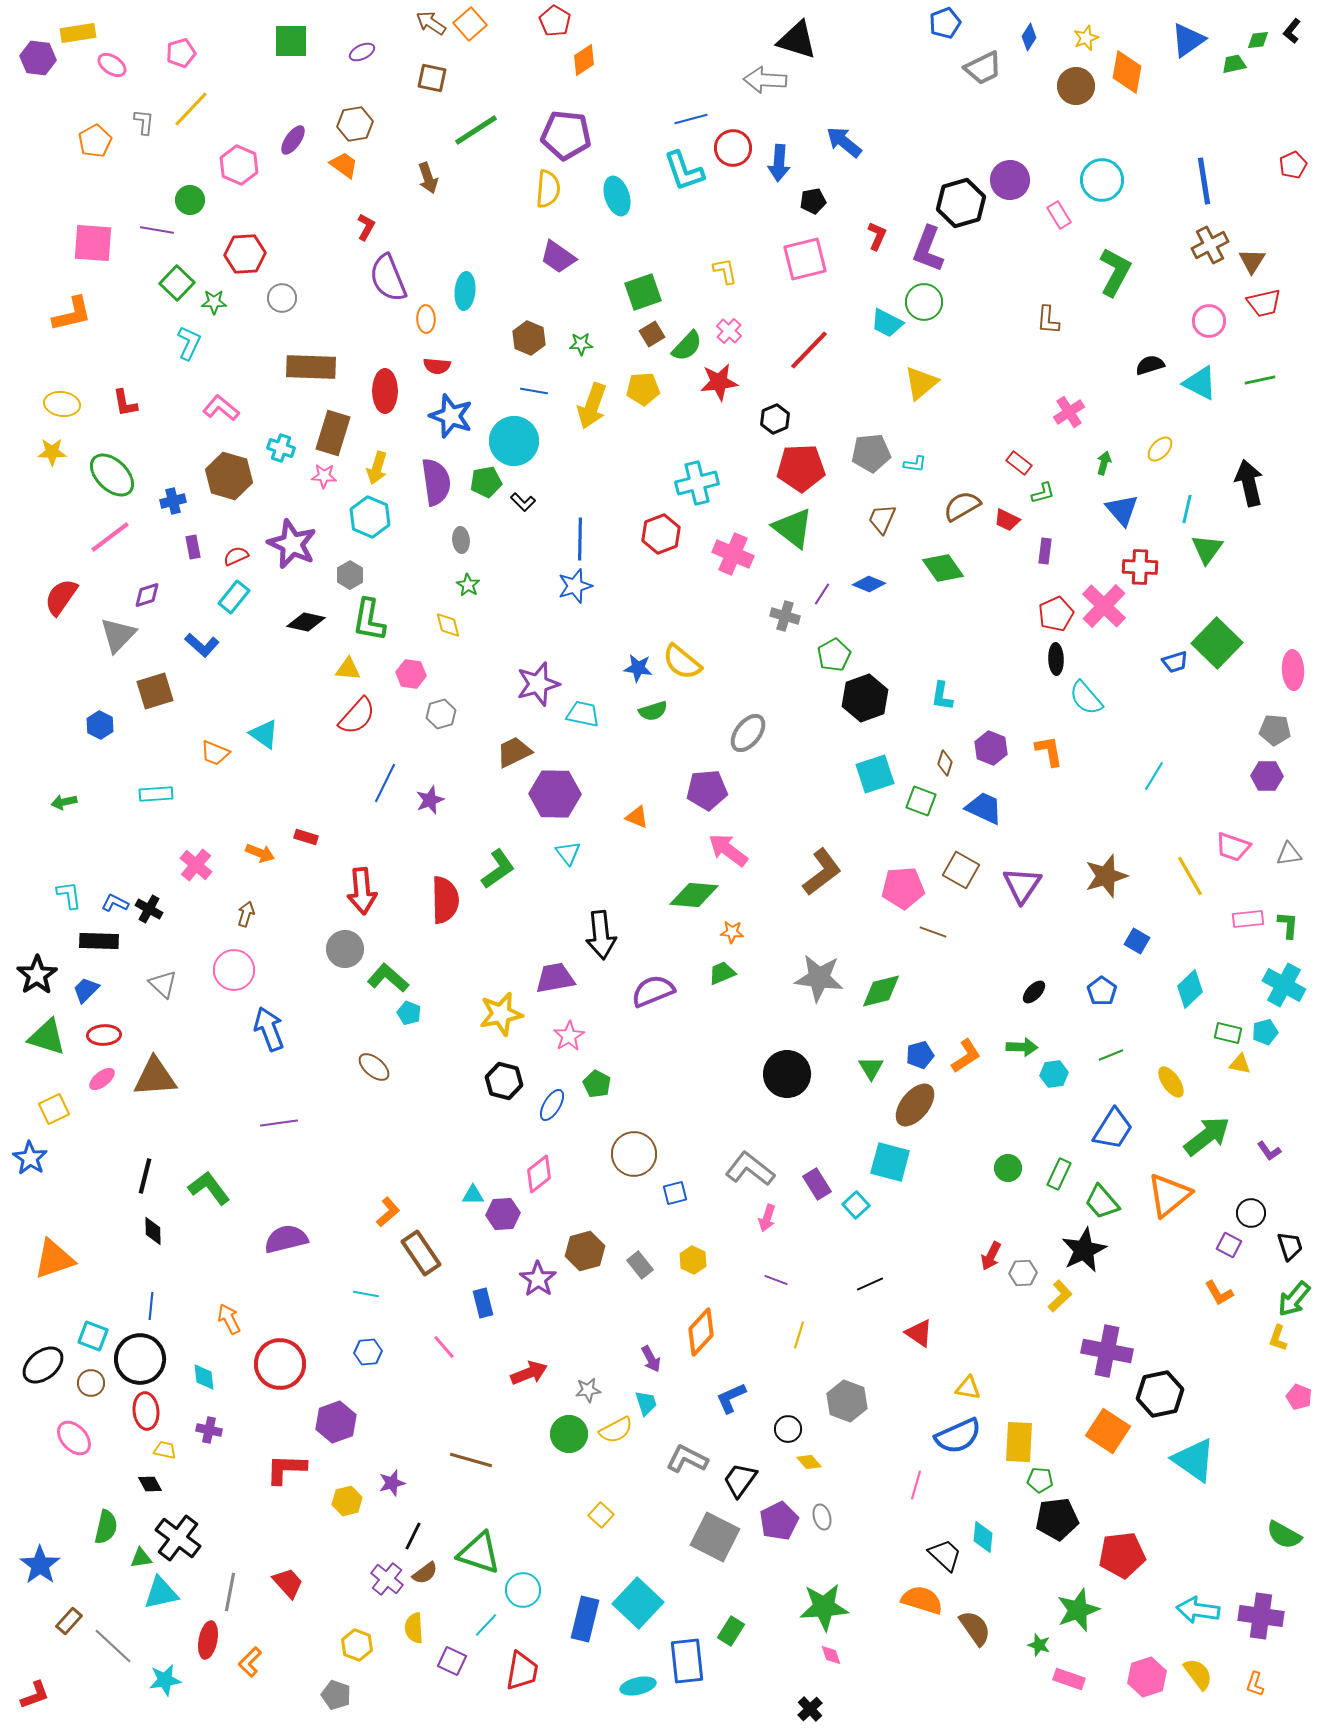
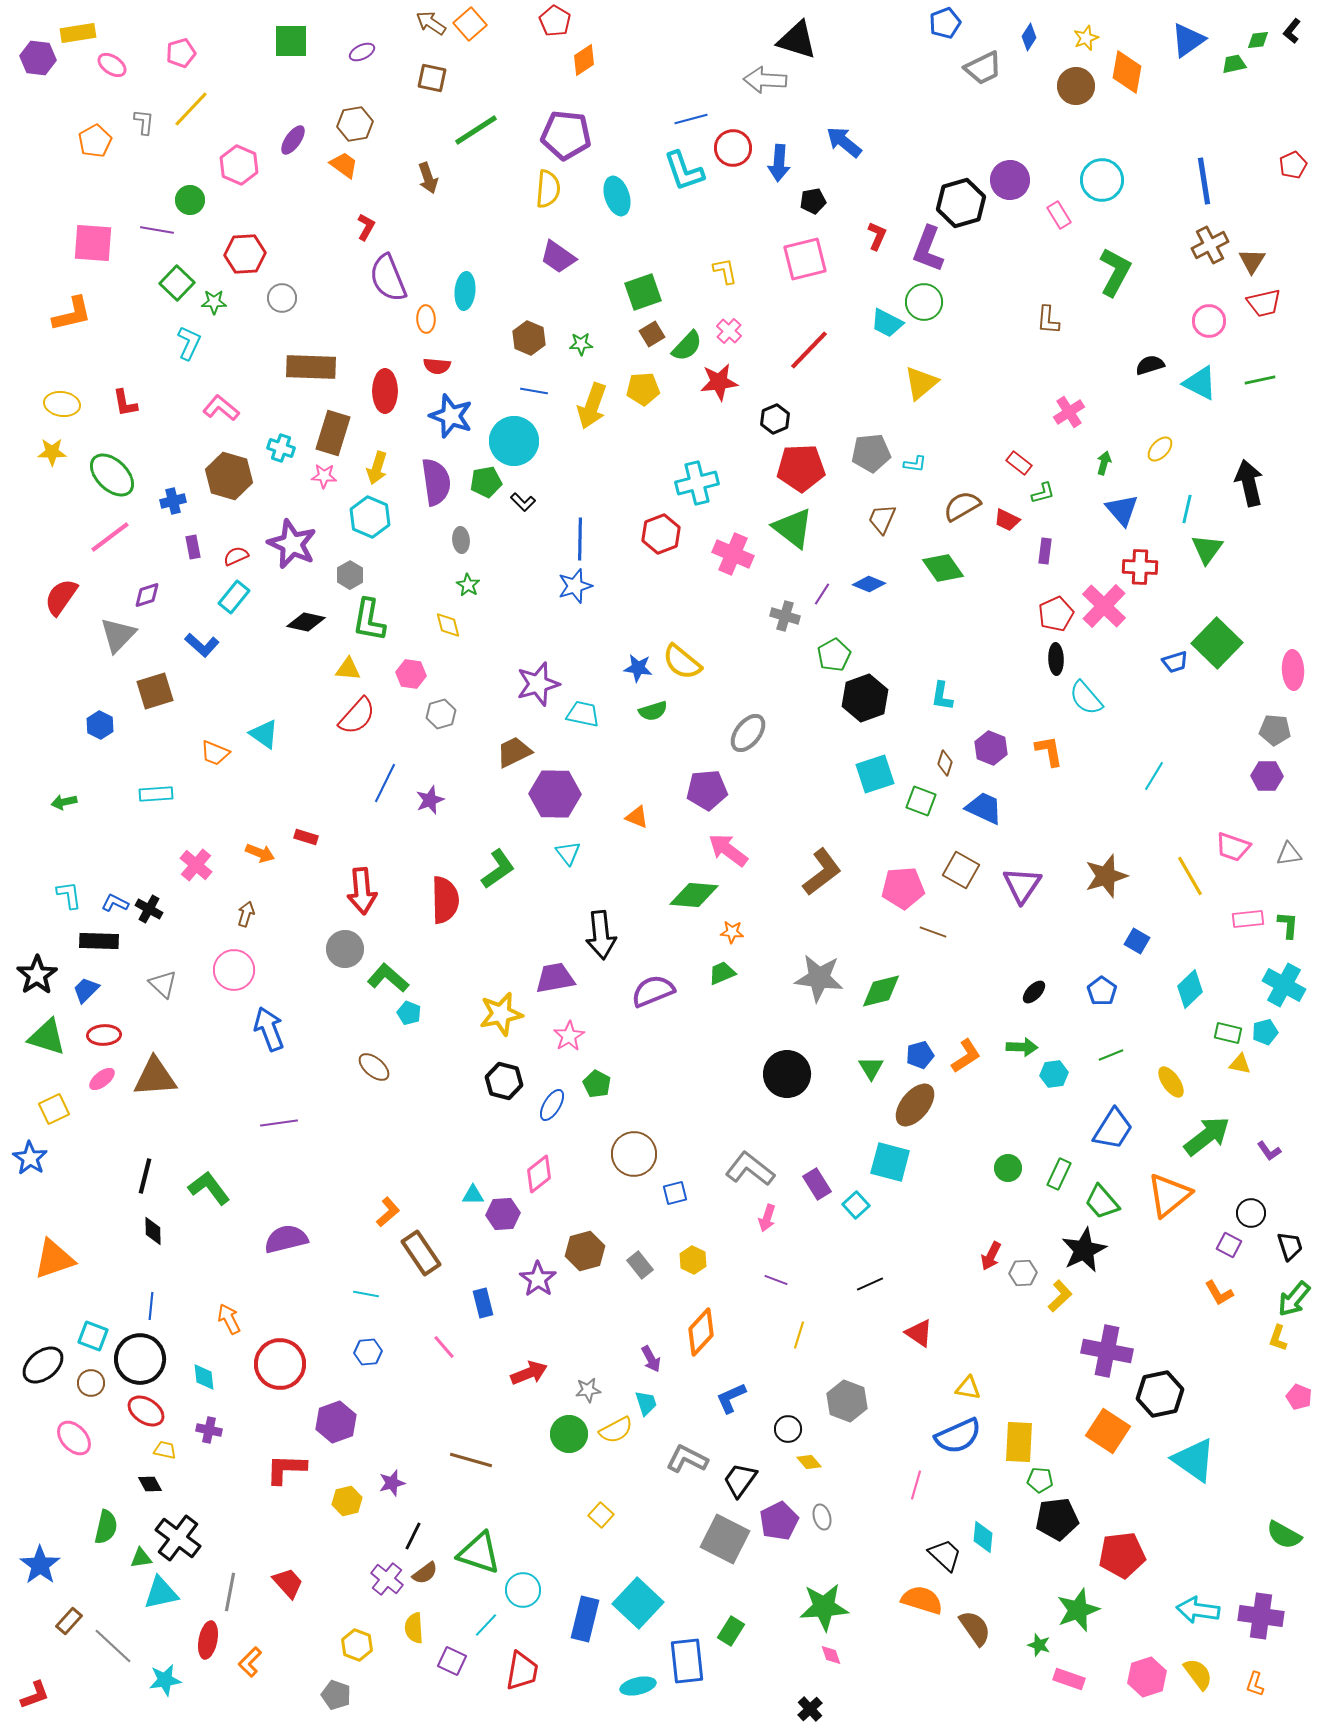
red ellipse at (146, 1411): rotated 51 degrees counterclockwise
gray square at (715, 1537): moved 10 px right, 2 px down
